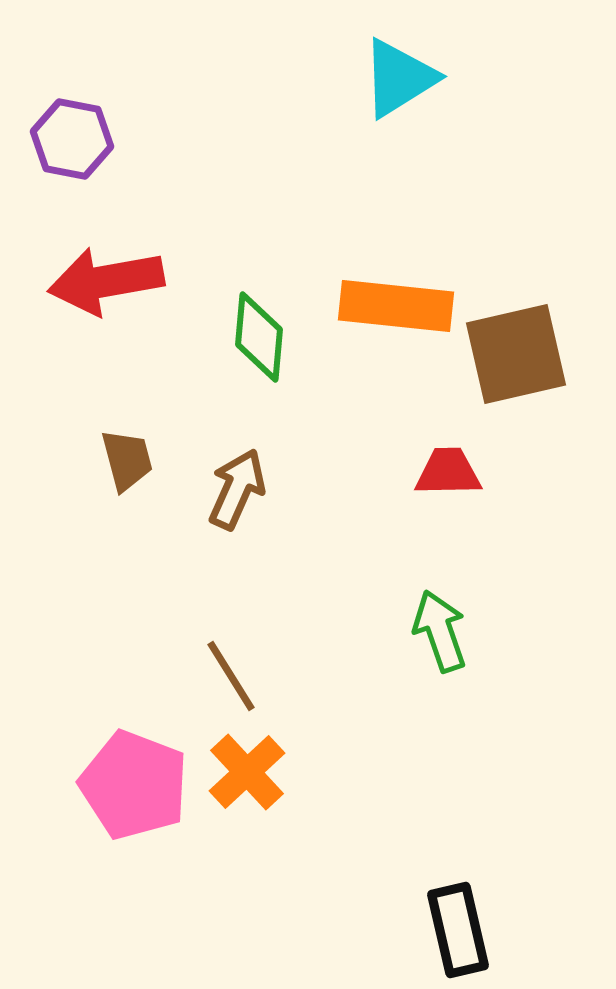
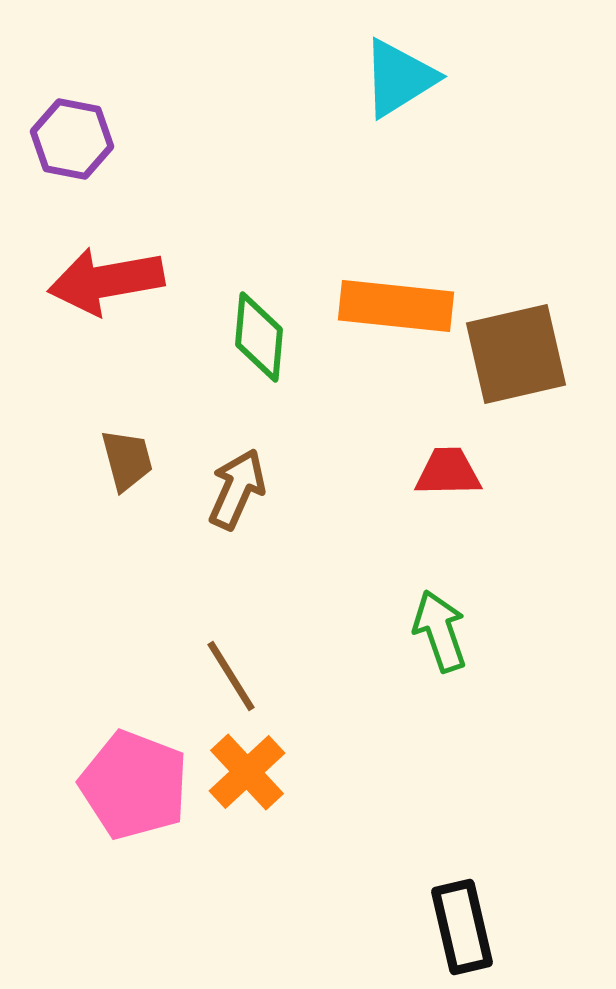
black rectangle: moved 4 px right, 3 px up
